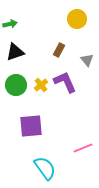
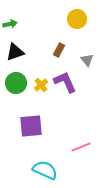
green circle: moved 2 px up
pink line: moved 2 px left, 1 px up
cyan semicircle: moved 2 px down; rotated 30 degrees counterclockwise
